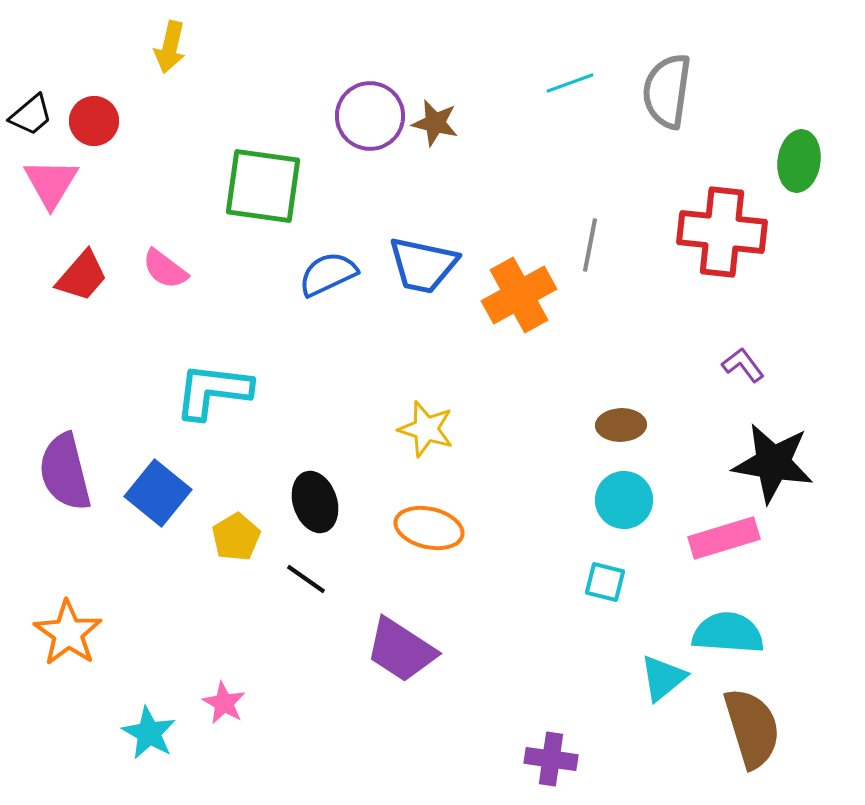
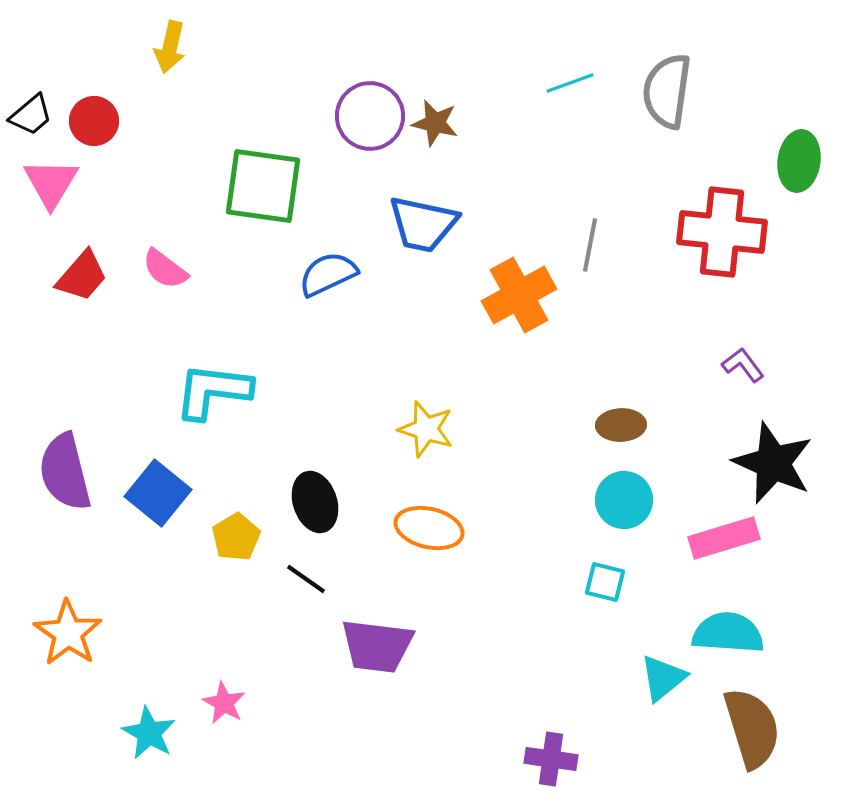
blue trapezoid: moved 41 px up
black star: rotated 14 degrees clockwise
purple trapezoid: moved 24 px left, 4 px up; rotated 26 degrees counterclockwise
